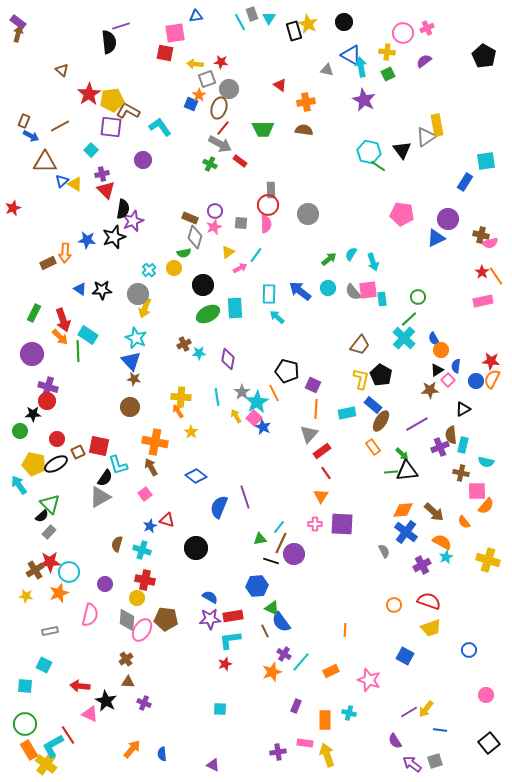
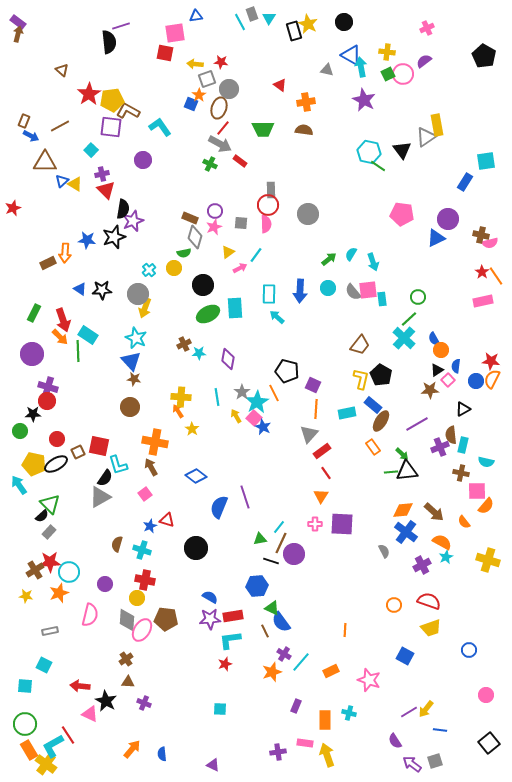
pink circle at (403, 33): moved 41 px down
blue arrow at (300, 291): rotated 125 degrees counterclockwise
yellow star at (191, 432): moved 1 px right, 3 px up
